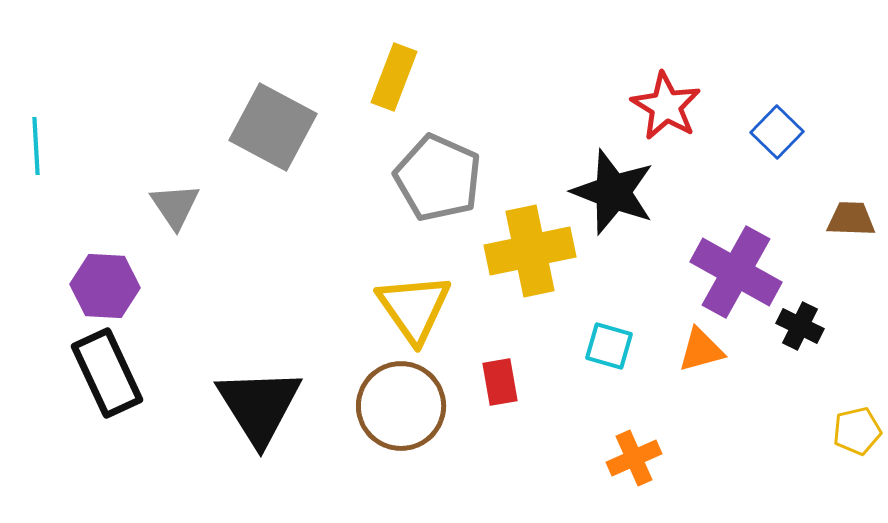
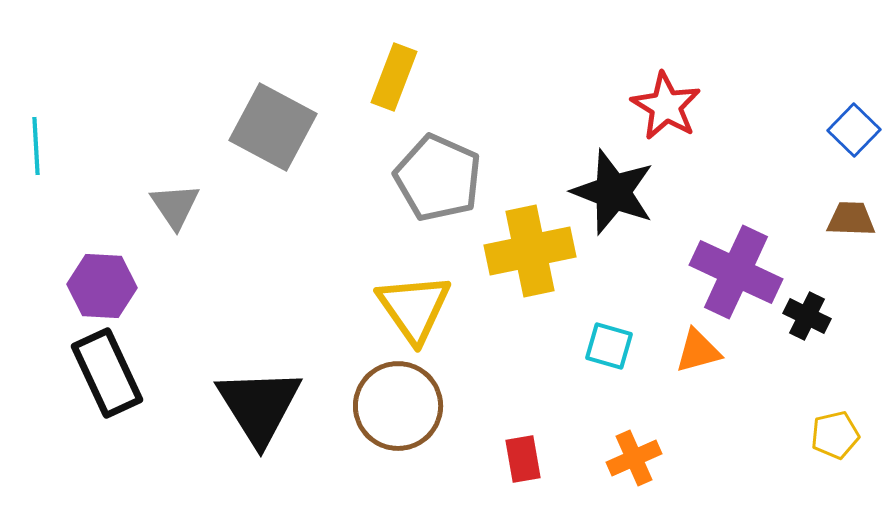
blue square: moved 77 px right, 2 px up
purple cross: rotated 4 degrees counterclockwise
purple hexagon: moved 3 px left
black cross: moved 7 px right, 10 px up
orange triangle: moved 3 px left, 1 px down
red rectangle: moved 23 px right, 77 px down
brown circle: moved 3 px left
yellow pentagon: moved 22 px left, 4 px down
